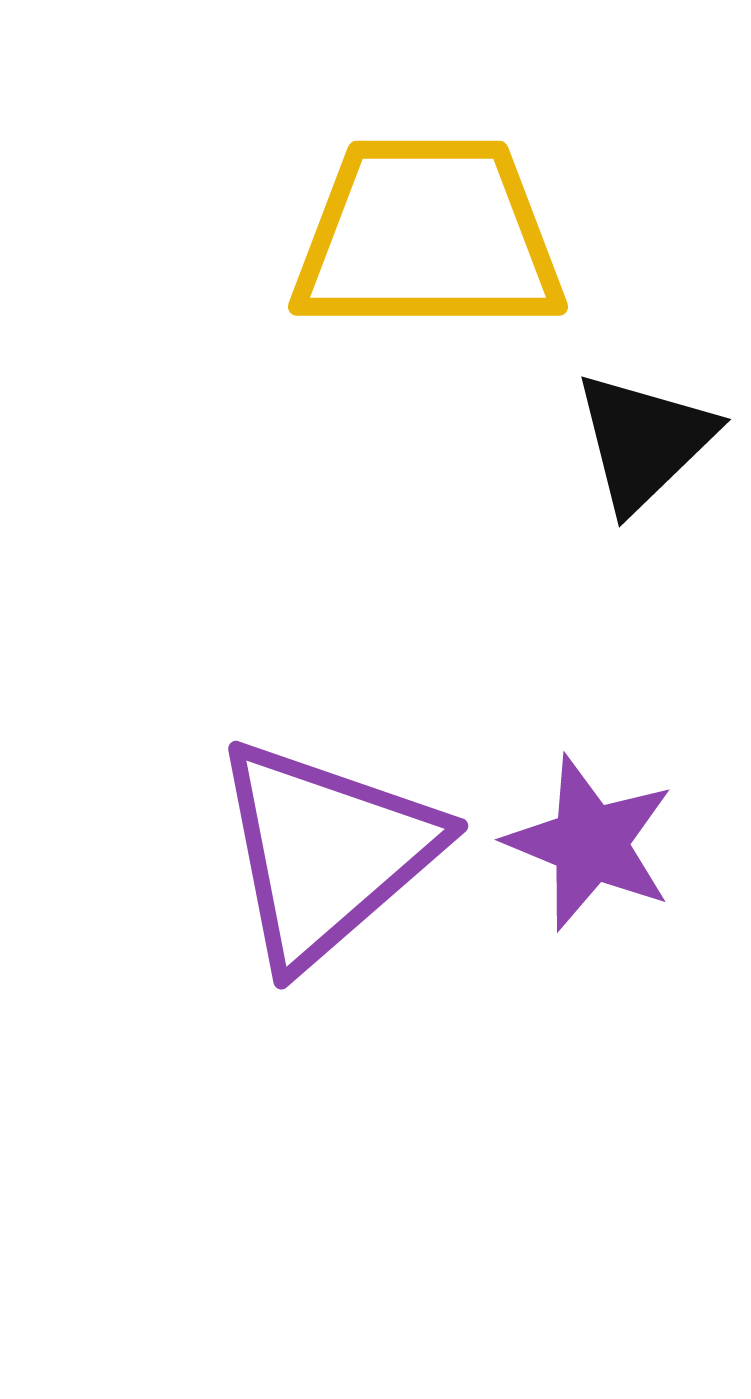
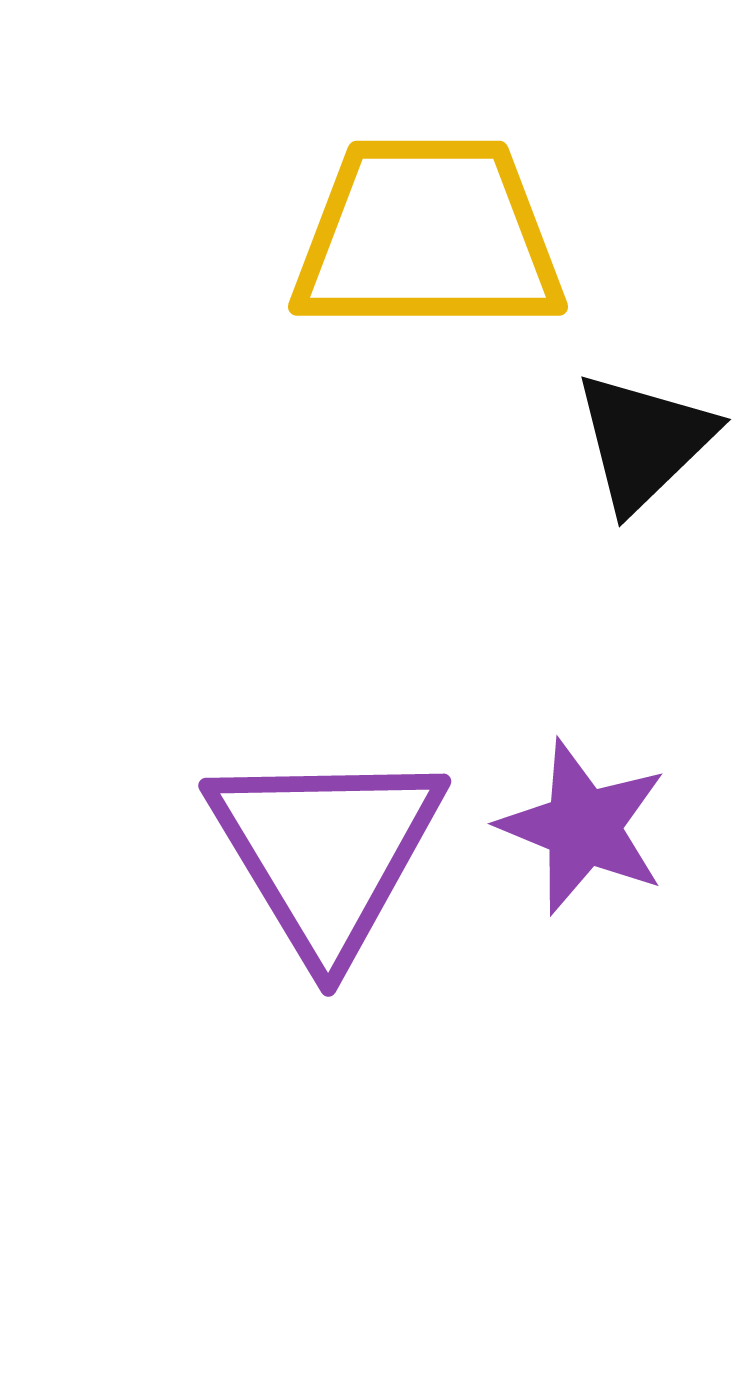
purple star: moved 7 px left, 16 px up
purple triangle: rotated 20 degrees counterclockwise
